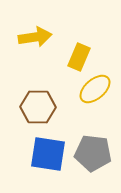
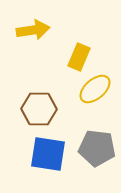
yellow arrow: moved 2 px left, 7 px up
brown hexagon: moved 1 px right, 2 px down
gray pentagon: moved 4 px right, 5 px up
